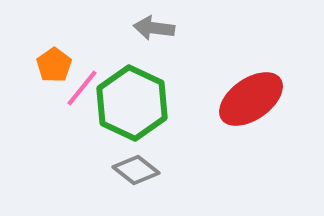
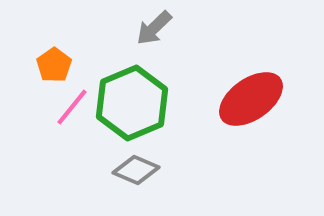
gray arrow: rotated 51 degrees counterclockwise
pink line: moved 10 px left, 19 px down
green hexagon: rotated 12 degrees clockwise
gray diamond: rotated 15 degrees counterclockwise
